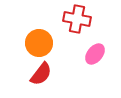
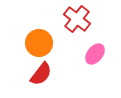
red cross: rotated 28 degrees clockwise
